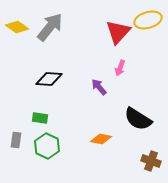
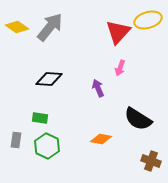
purple arrow: moved 1 px left, 1 px down; rotated 18 degrees clockwise
